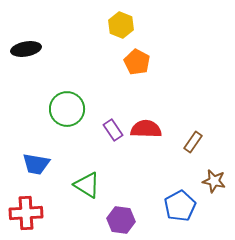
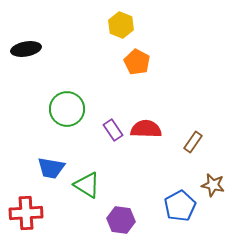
blue trapezoid: moved 15 px right, 4 px down
brown star: moved 1 px left, 4 px down
